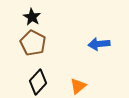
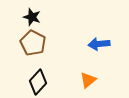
black star: rotated 12 degrees counterclockwise
orange triangle: moved 10 px right, 6 px up
